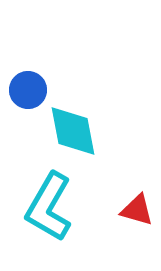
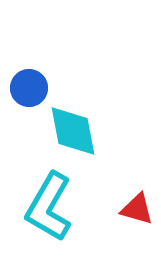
blue circle: moved 1 px right, 2 px up
red triangle: moved 1 px up
